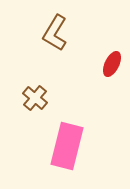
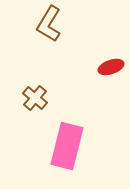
brown L-shape: moved 6 px left, 9 px up
red ellipse: moved 1 px left, 3 px down; rotated 45 degrees clockwise
